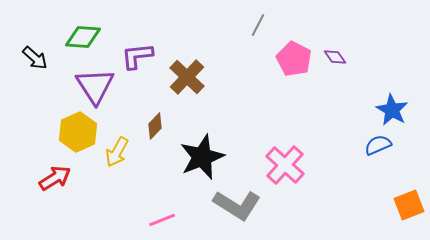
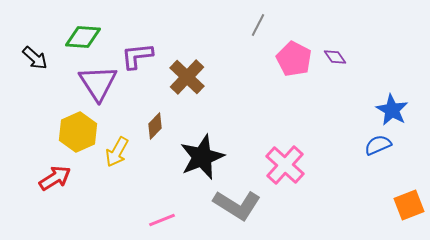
purple triangle: moved 3 px right, 3 px up
